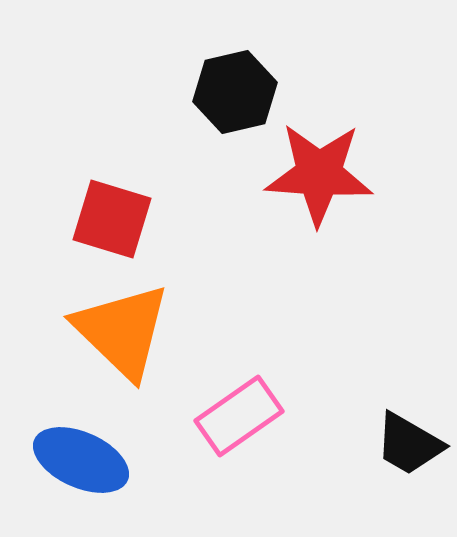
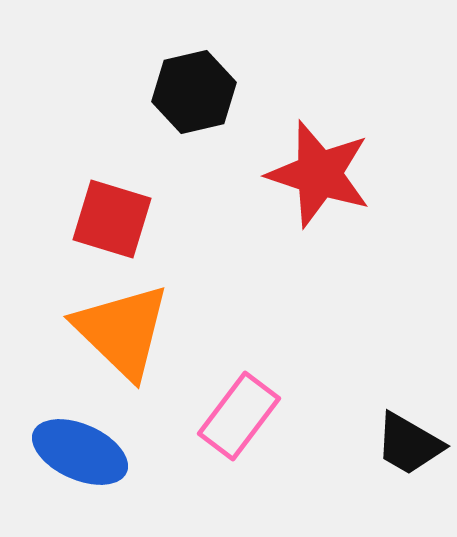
black hexagon: moved 41 px left
red star: rotated 14 degrees clockwise
pink rectangle: rotated 18 degrees counterclockwise
blue ellipse: moved 1 px left, 8 px up
